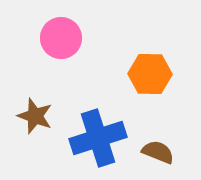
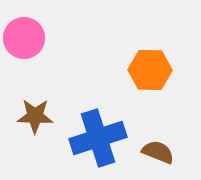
pink circle: moved 37 px left
orange hexagon: moved 4 px up
brown star: rotated 18 degrees counterclockwise
